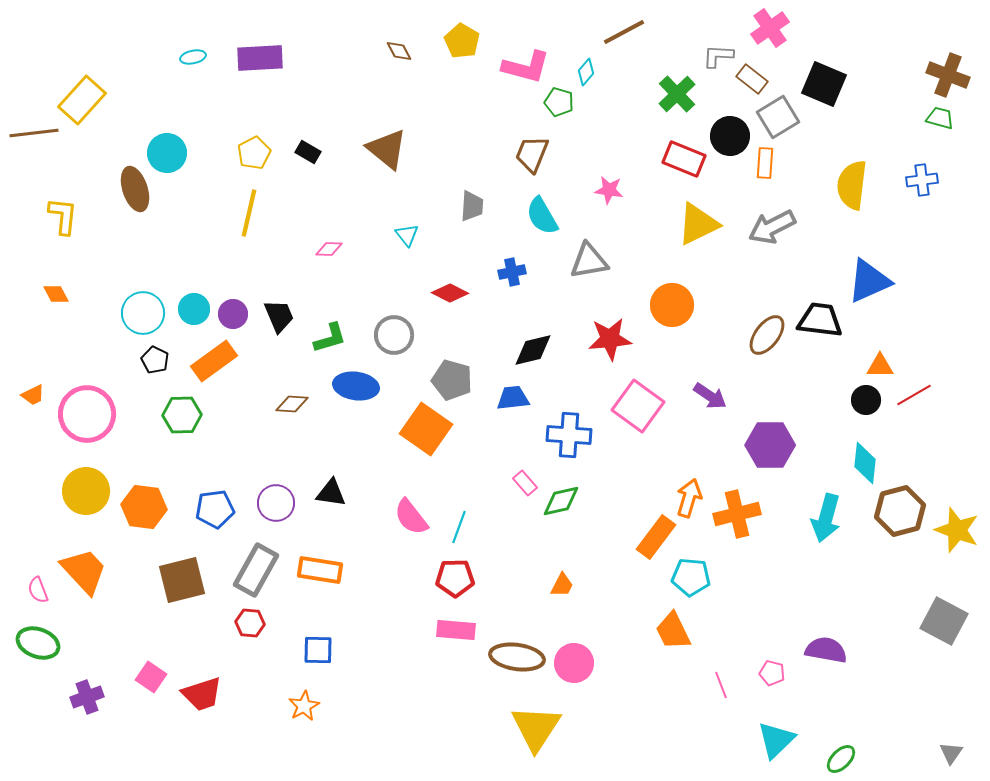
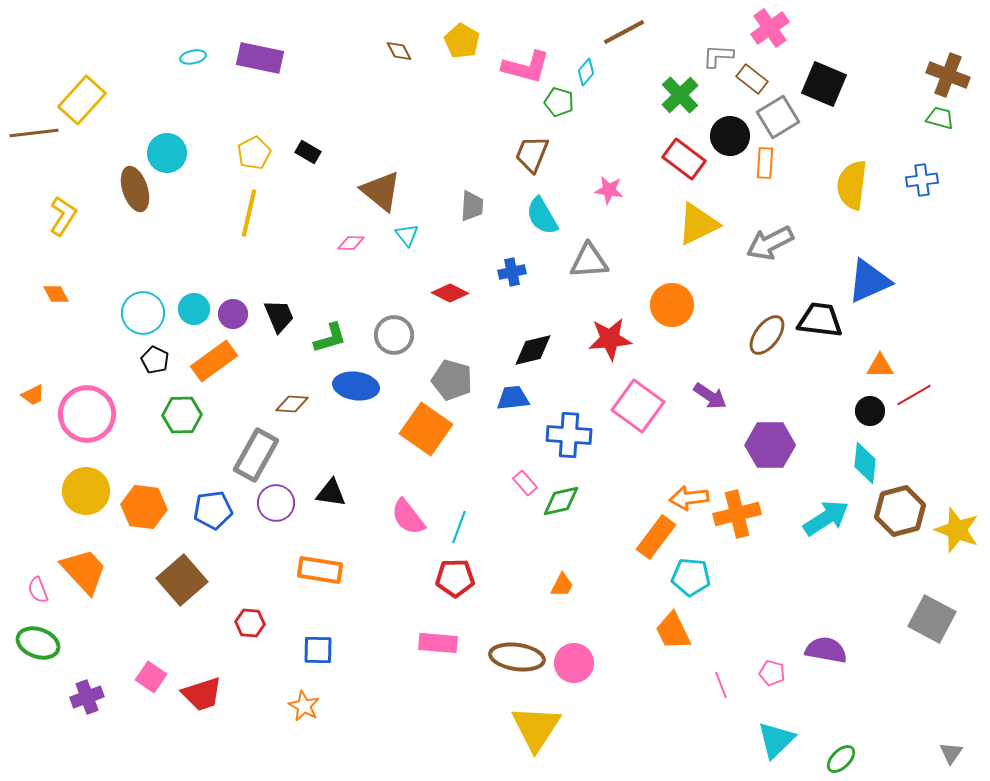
purple rectangle at (260, 58): rotated 15 degrees clockwise
green cross at (677, 94): moved 3 px right, 1 px down
brown triangle at (387, 149): moved 6 px left, 42 px down
red rectangle at (684, 159): rotated 15 degrees clockwise
yellow L-shape at (63, 216): rotated 27 degrees clockwise
gray arrow at (772, 227): moved 2 px left, 16 px down
pink diamond at (329, 249): moved 22 px right, 6 px up
gray triangle at (589, 261): rotated 6 degrees clockwise
black circle at (866, 400): moved 4 px right, 11 px down
orange arrow at (689, 498): rotated 114 degrees counterclockwise
blue pentagon at (215, 509): moved 2 px left, 1 px down
pink semicircle at (411, 517): moved 3 px left
cyan arrow at (826, 518): rotated 138 degrees counterclockwise
gray rectangle at (256, 570): moved 115 px up
brown square at (182, 580): rotated 27 degrees counterclockwise
gray square at (944, 621): moved 12 px left, 2 px up
pink rectangle at (456, 630): moved 18 px left, 13 px down
orange star at (304, 706): rotated 16 degrees counterclockwise
